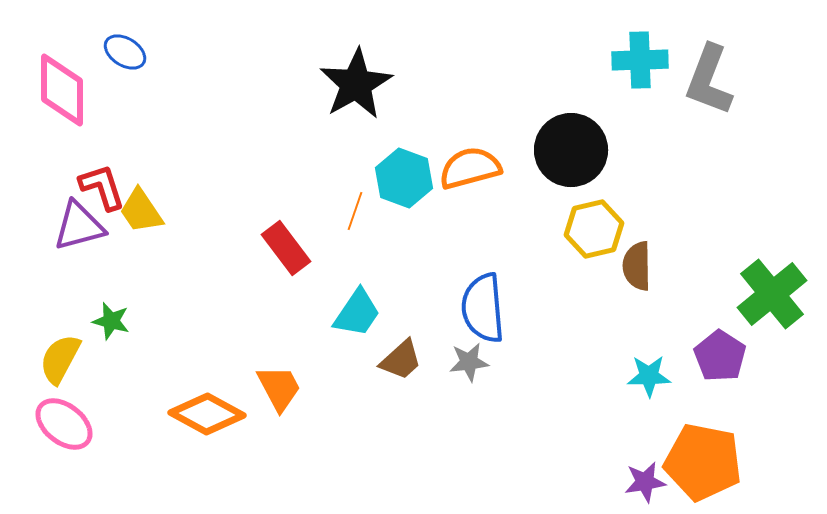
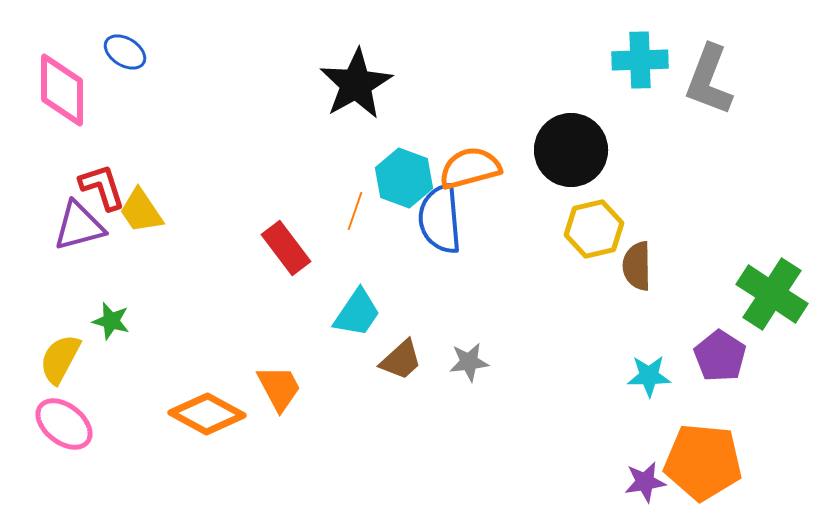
green cross: rotated 18 degrees counterclockwise
blue semicircle: moved 43 px left, 89 px up
orange pentagon: rotated 6 degrees counterclockwise
